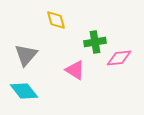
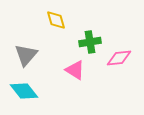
green cross: moved 5 px left
